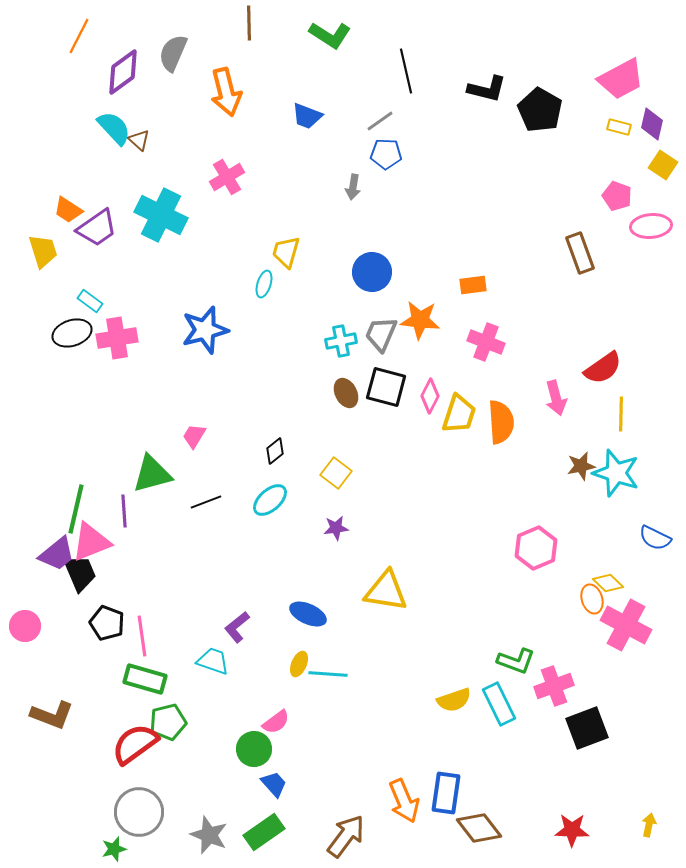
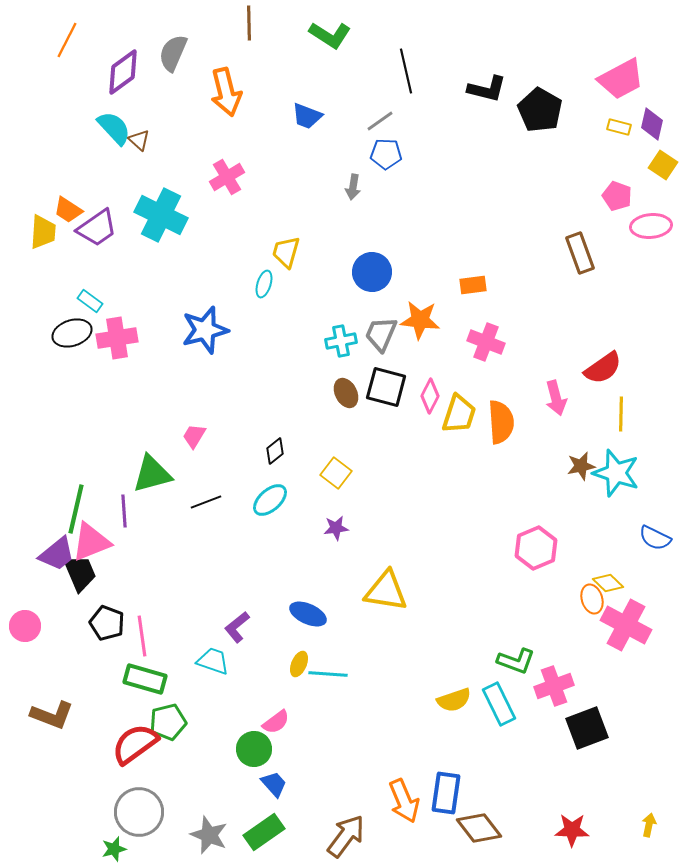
orange line at (79, 36): moved 12 px left, 4 px down
yellow trapezoid at (43, 251): moved 19 px up; rotated 21 degrees clockwise
